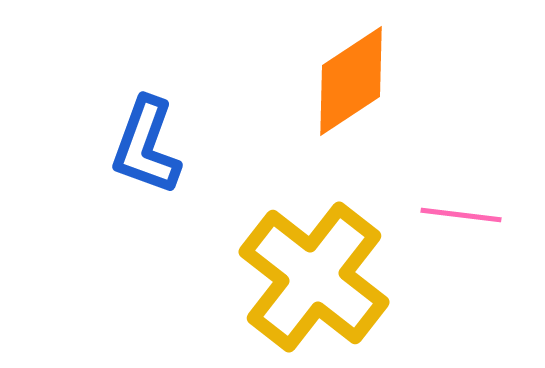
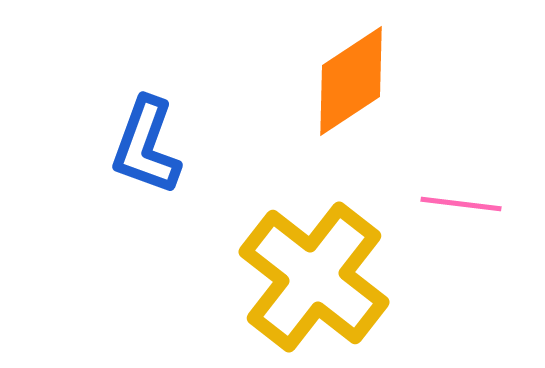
pink line: moved 11 px up
